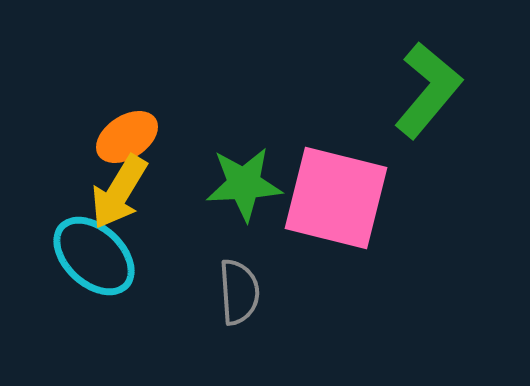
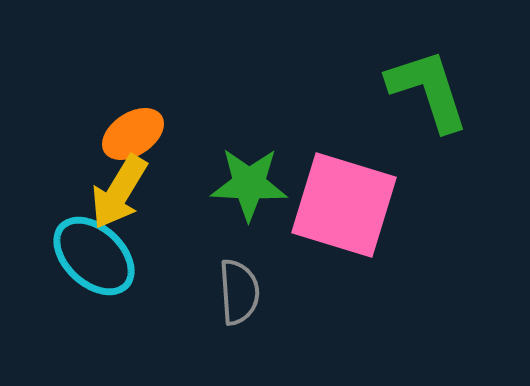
green L-shape: rotated 58 degrees counterclockwise
orange ellipse: moved 6 px right, 3 px up
green star: moved 5 px right; rotated 6 degrees clockwise
pink square: moved 8 px right, 7 px down; rotated 3 degrees clockwise
